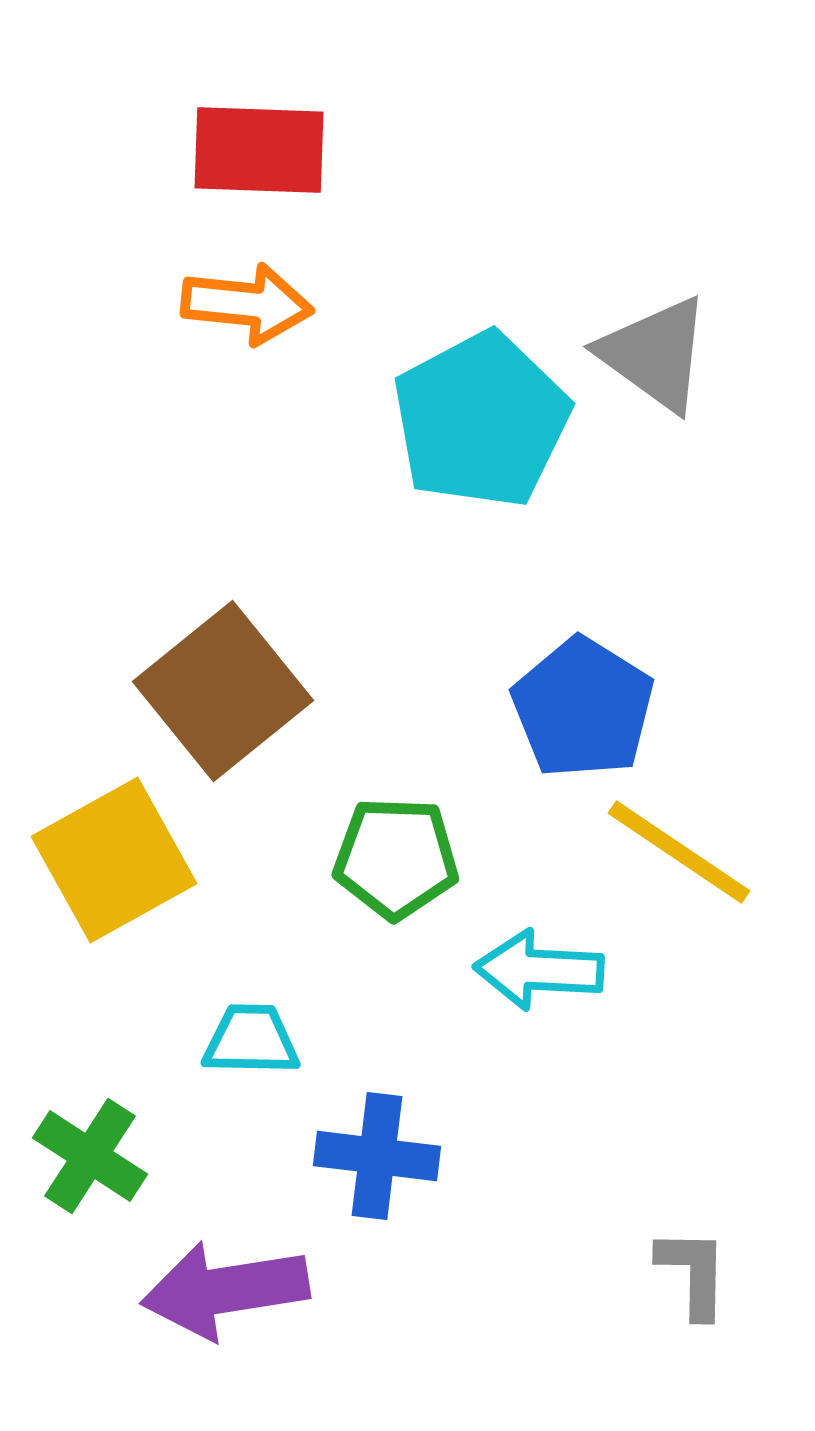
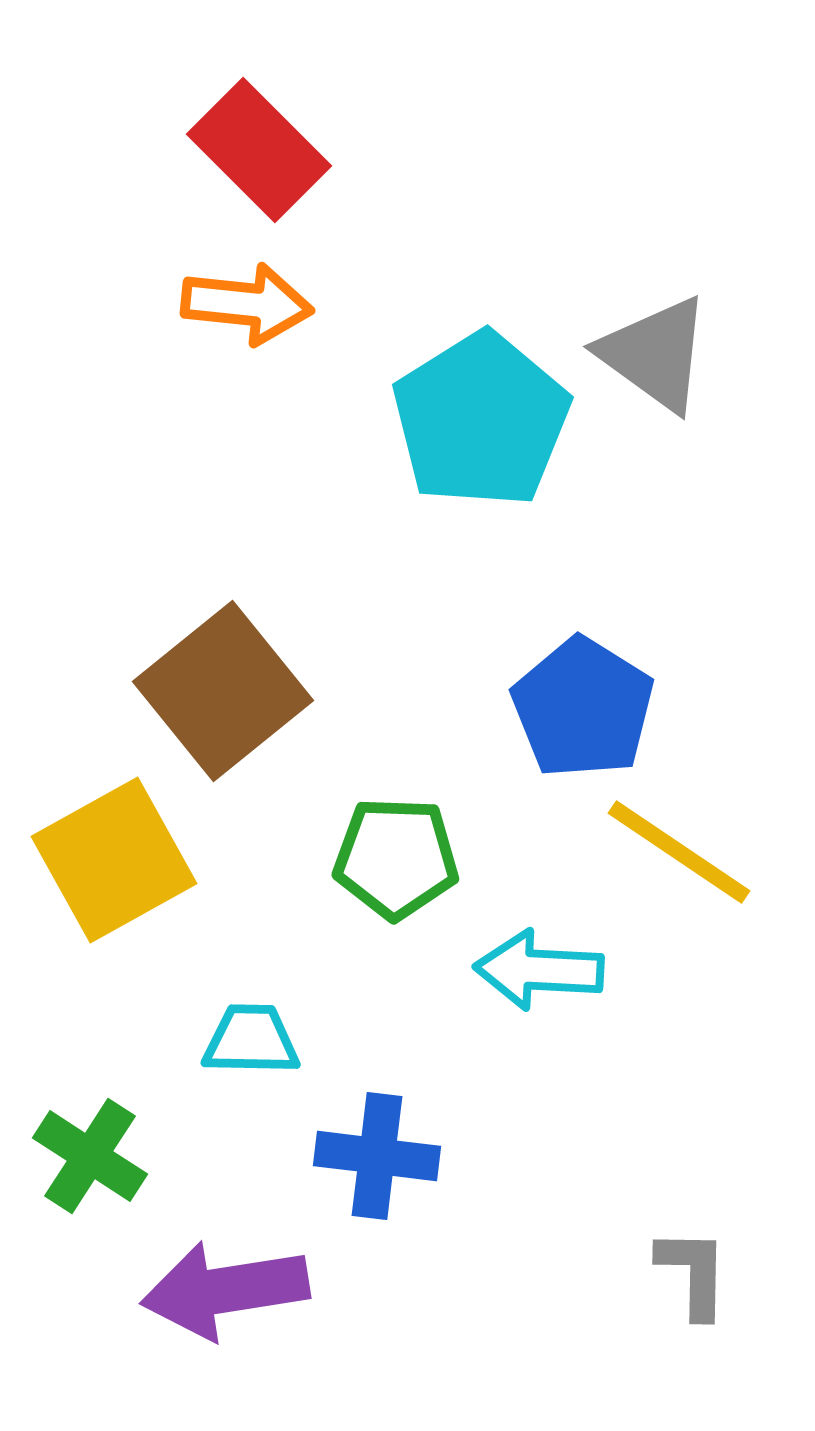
red rectangle: rotated 43 degrees clockwise
cyan pentagon: rotated 4 degrees counterclockwise
